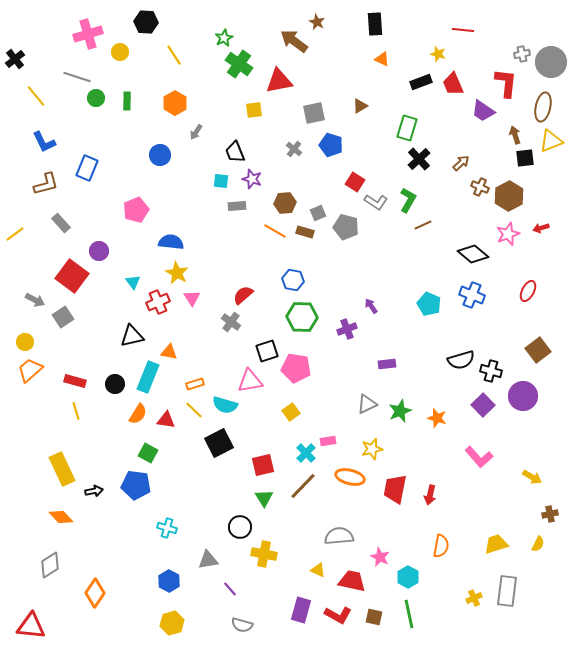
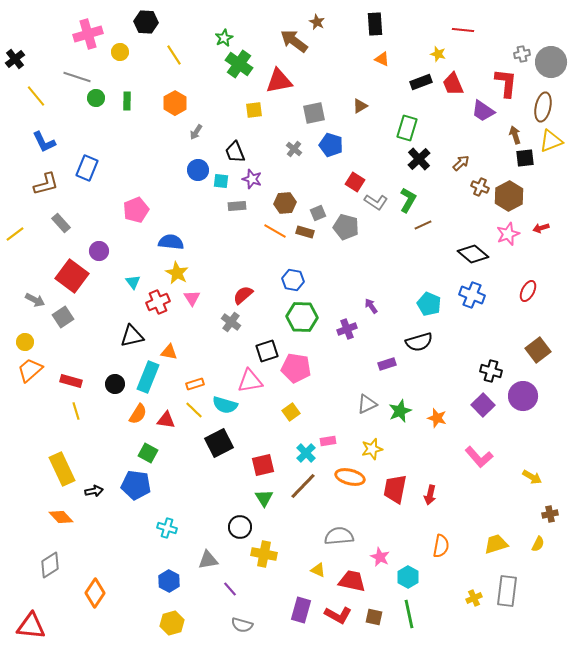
blue circle at (160, 155): moved 38 px right, 15 px down
black semicircle at (461, 360): moved 42 px left, 18 px up
purple rectangle at (387, 364): rotated 12 degrees counterclockwise
red rectangle at (75, 381): moved 4 px left
